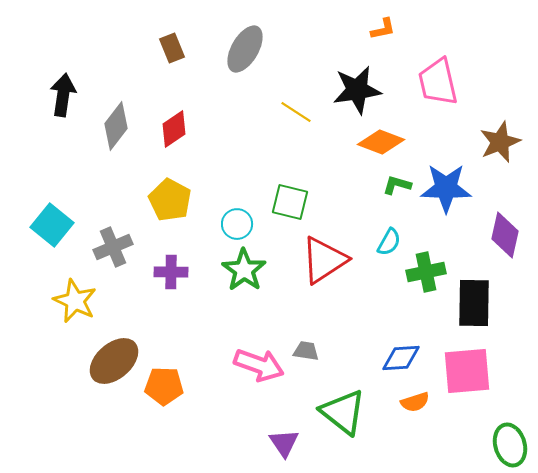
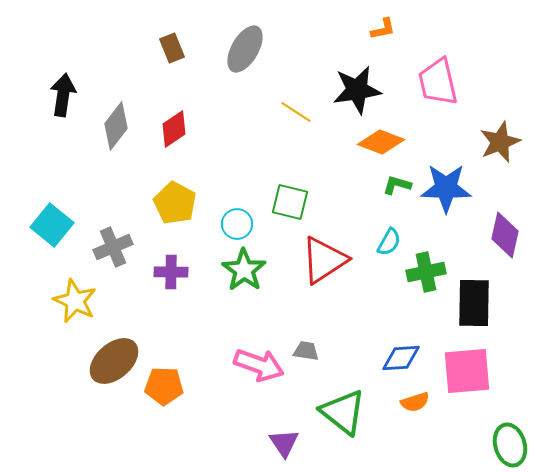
yellow pentagon: moved 5 px right, 3 px down
